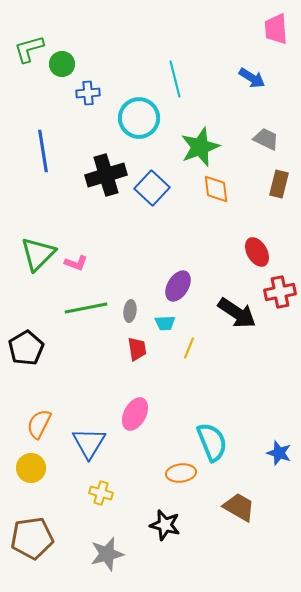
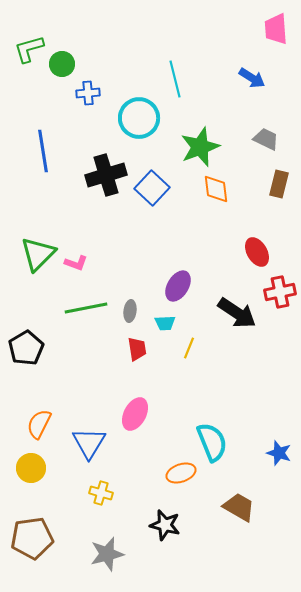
orange ellipse: rotated 12 degrees counterclockwise
